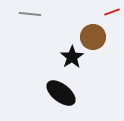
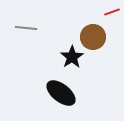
gray line: moved 4 px left, 14 px down
